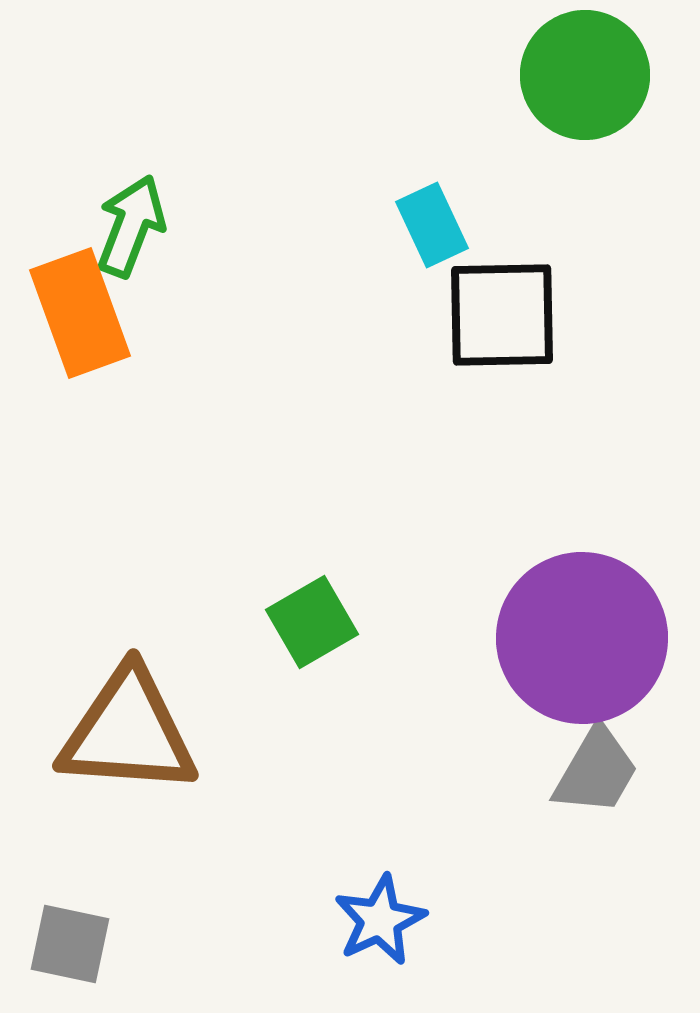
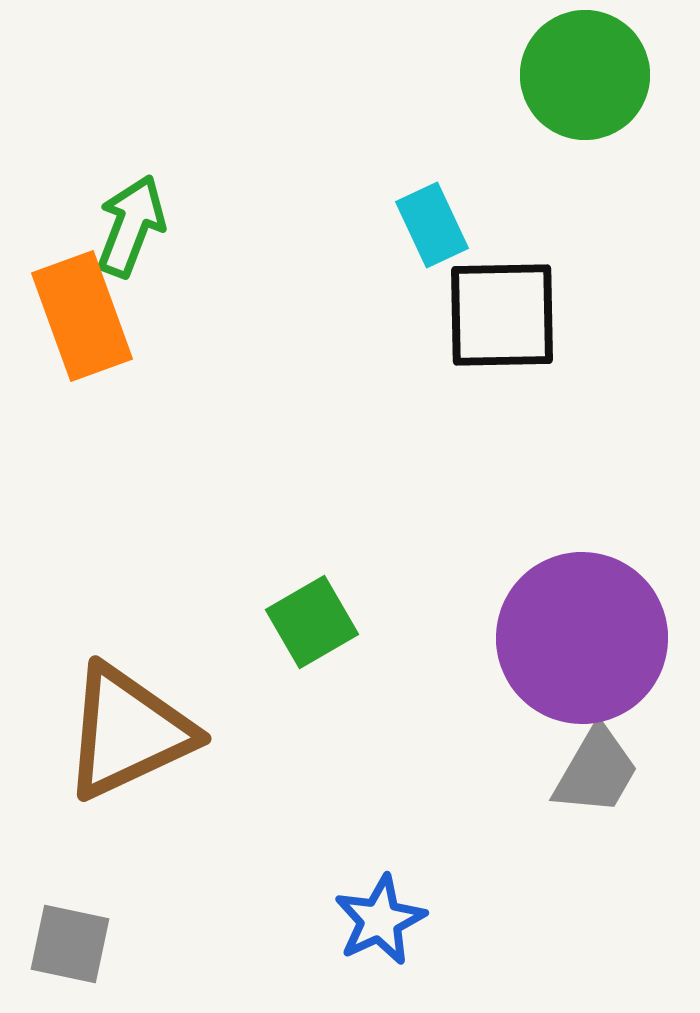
orange rectangle: moved 2 px right, 3 px down
brown triangle: rotated 29 degrees counterclockwise
